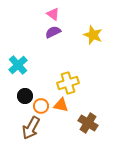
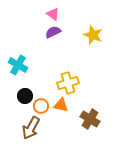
cyan cross: rotated 18 degrees counterclockwise
brown cross: moved 2 px right, 4 px up
